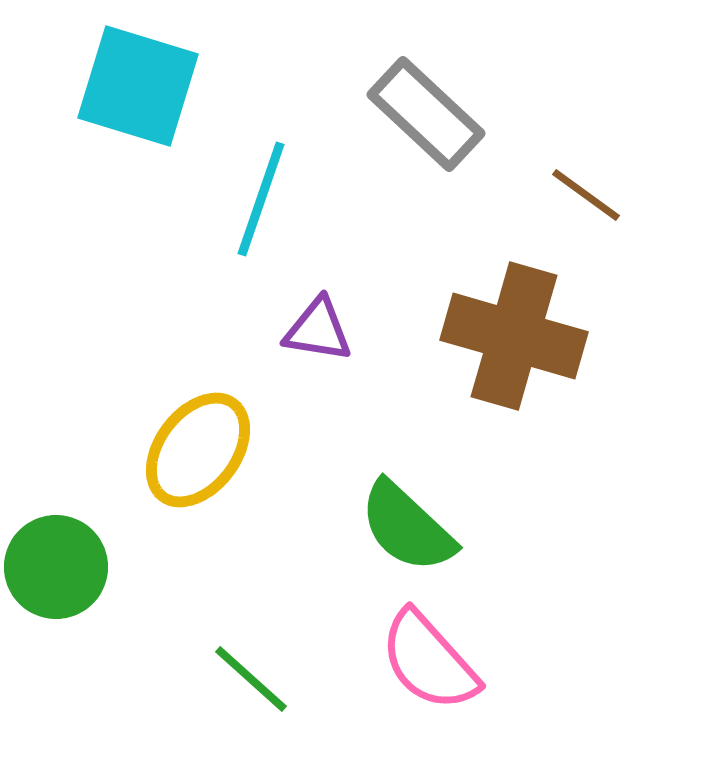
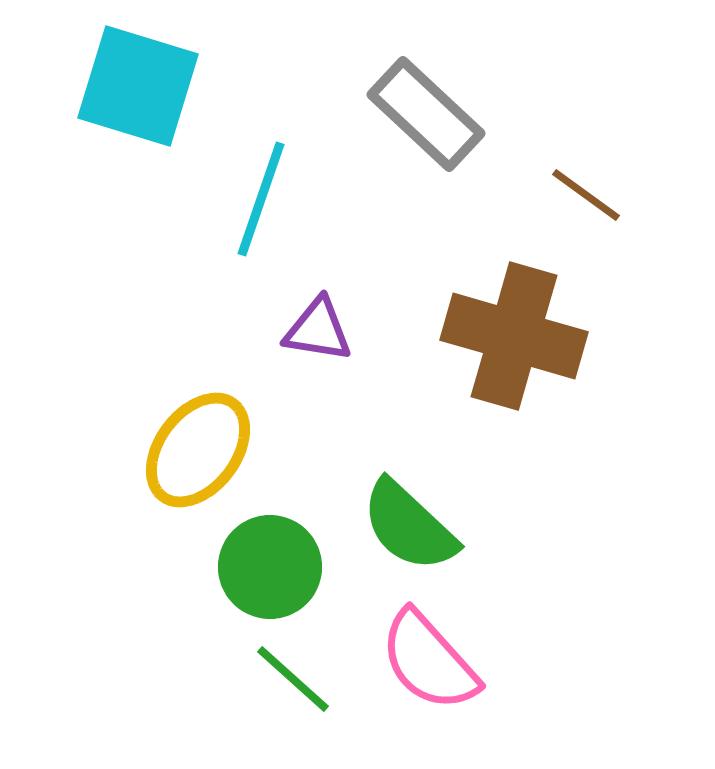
green semicircle: moved 2 px right, 1 px up
green circle: moved 214 px right
green line: moved 42 px right
